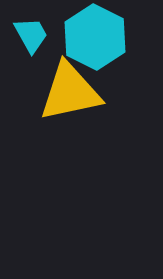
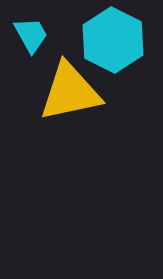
cyan hexagon: moved 18 px right, 3 px down
